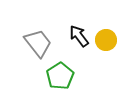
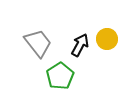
black arrow: moved 1 px right, 9 px down; rotated 65 degrees clockwise
yellow circle: moved 1 px right, 1 px up
